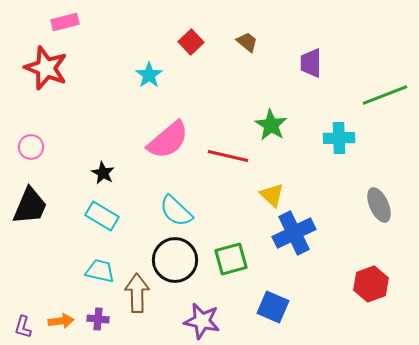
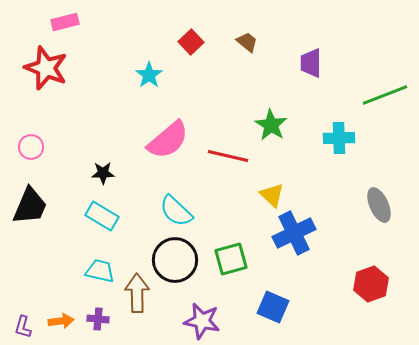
black star: rotated 30 degrees counterclockwise
